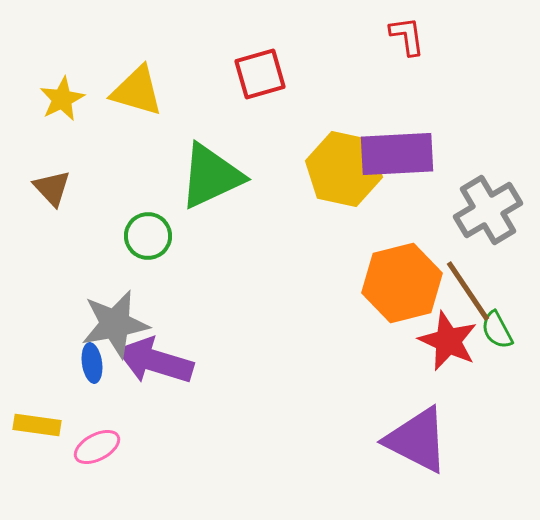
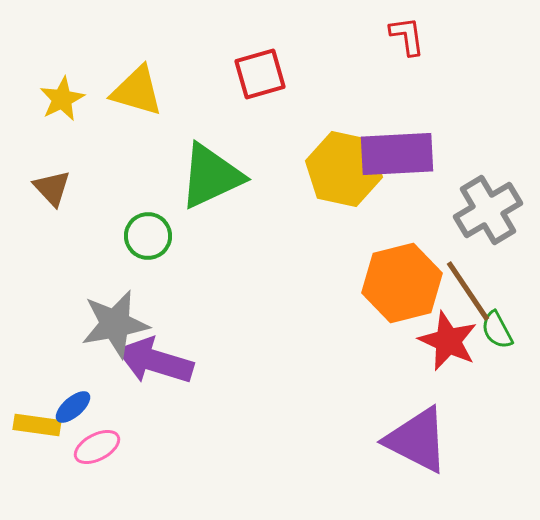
blue ellipse: moved 19 px left, 44 px down; rotated 57 degrees clockwise
